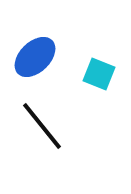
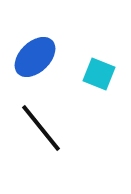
black line: moved 1 px left, 2 px down
